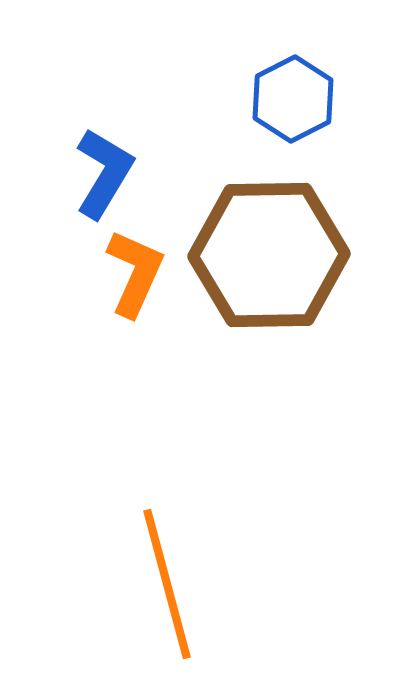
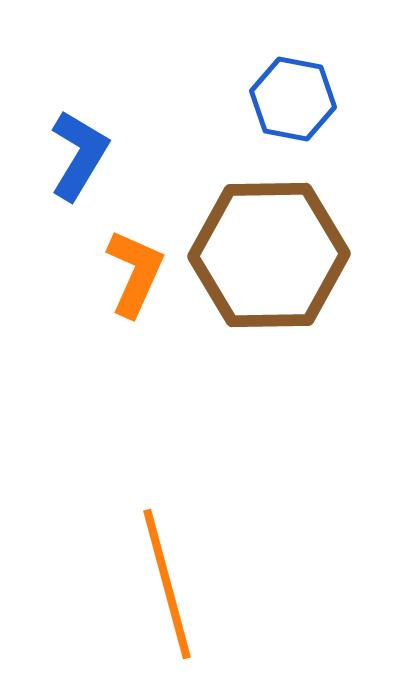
blue hexagon: rotated 22 degrees counterclockwise
blue L-shape: moved 25 px left, 18 px up
